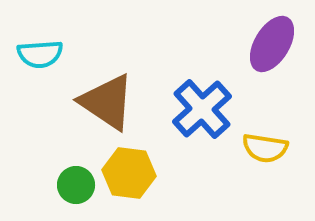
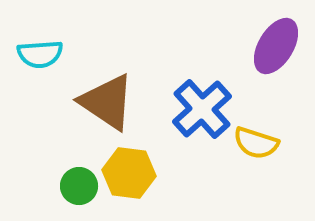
purple ellipse: moved 4 px right, 2 px down
yellow semicircle: moved 9 px left, 5 px up; rotated 9 degrees clockwise
green circle: moved 3 px right, 1 px down
